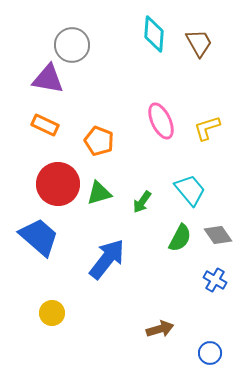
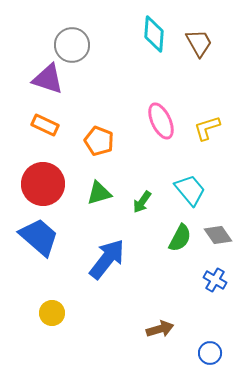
purple triangle: rotated 8 degrees clockwise
red circle: moved 15 px left
